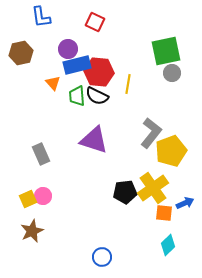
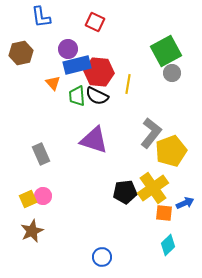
green square: rotated 16 degrees counterclockwise
